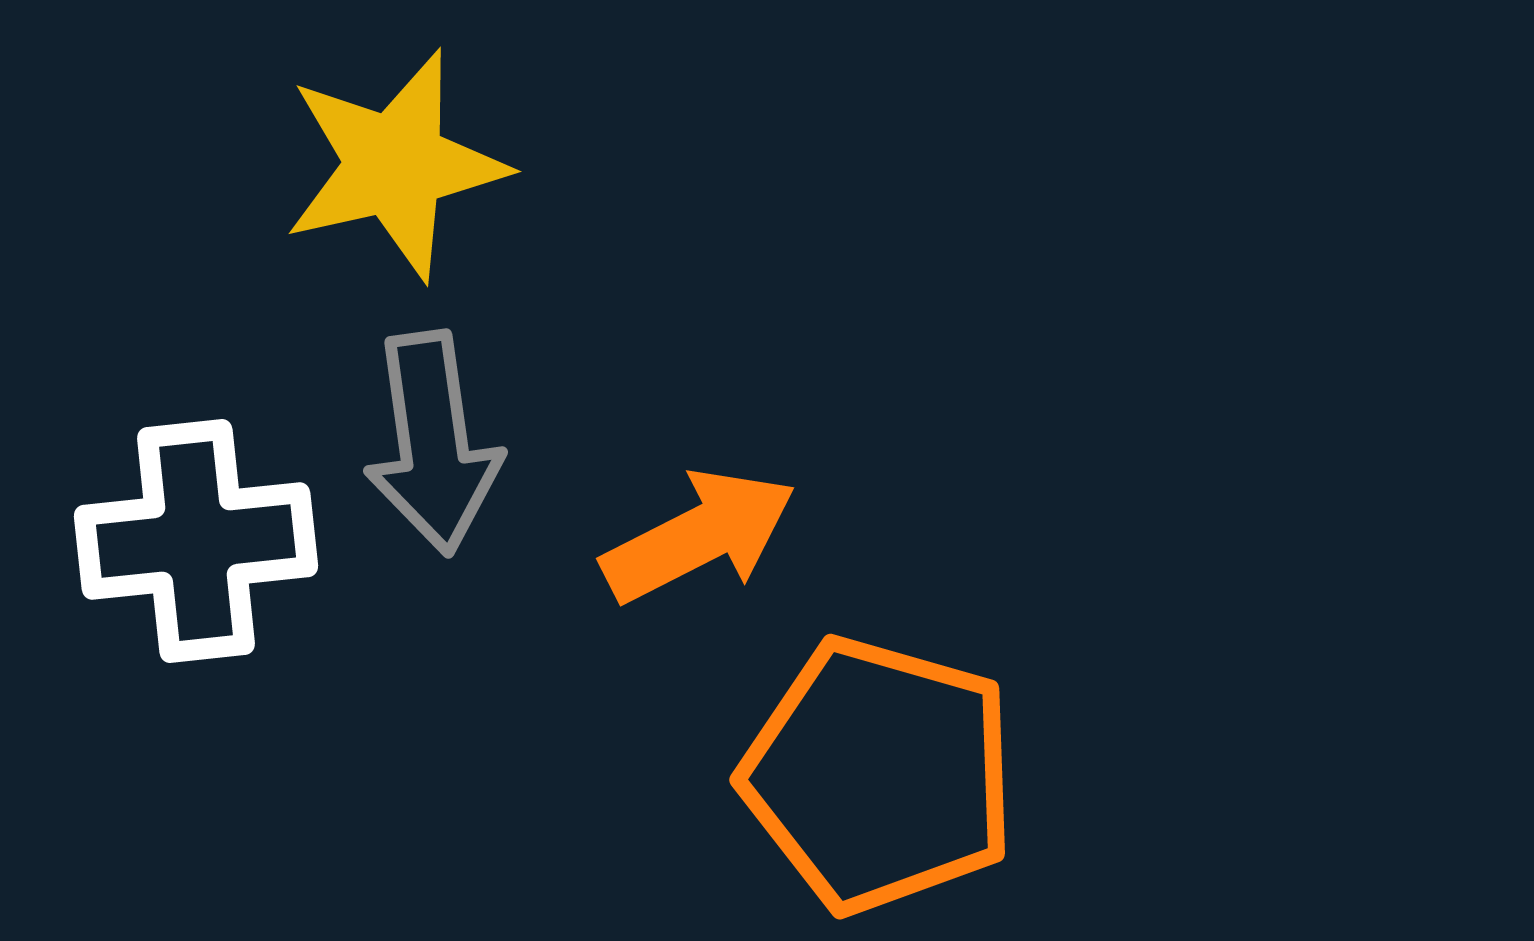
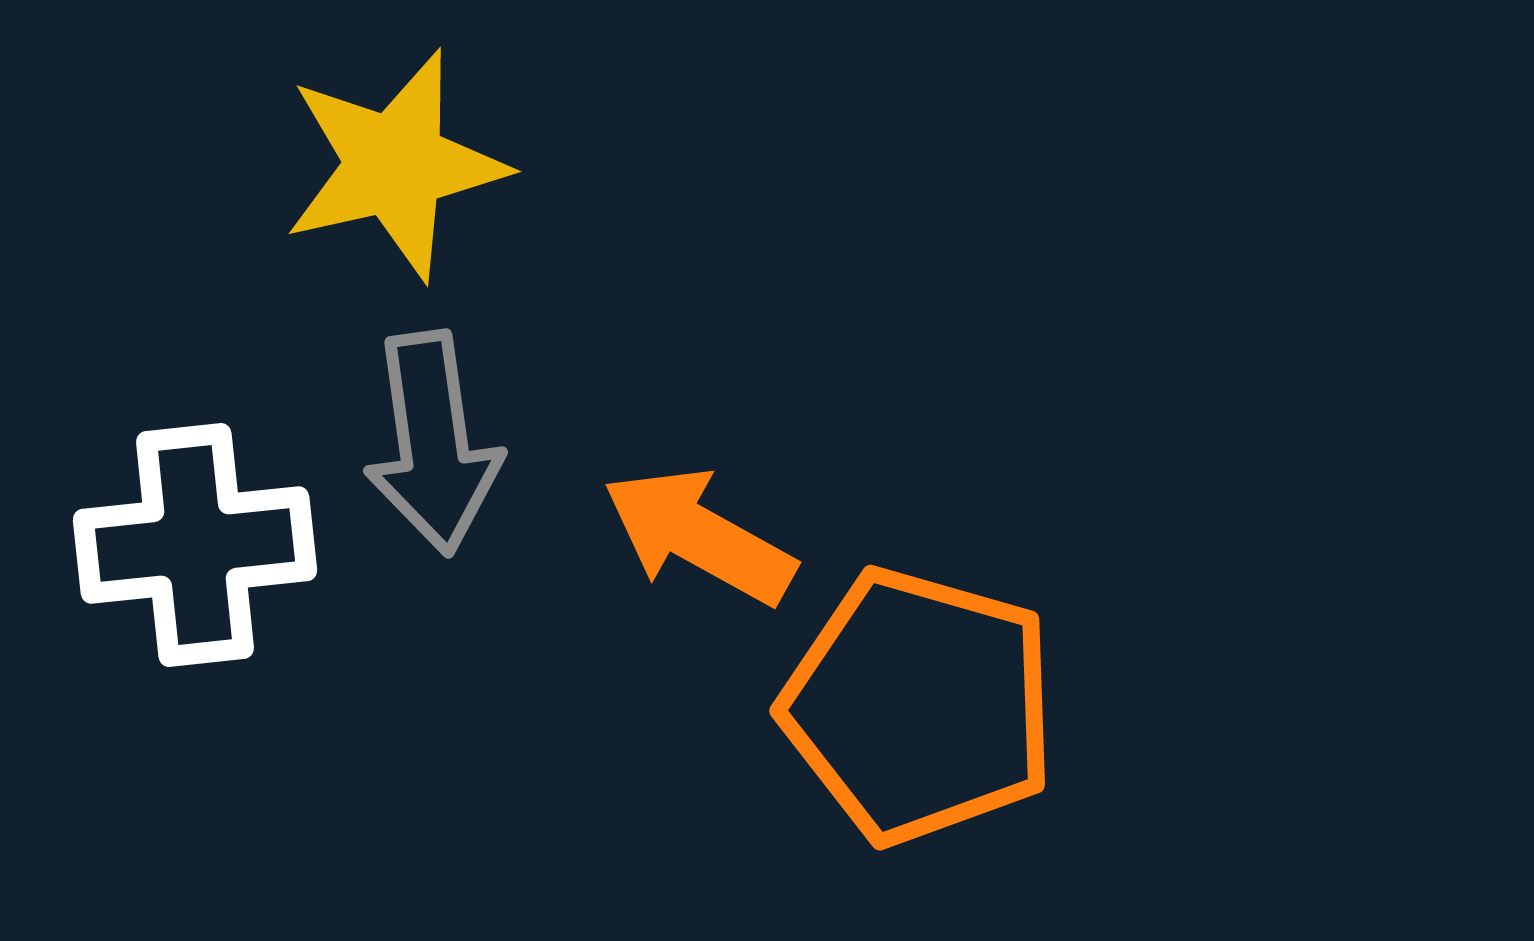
orange arrow: rotated 124 degrees counterclockwise
white cross: moved 1 px left, 4 px down
orange pentagon: moved 40 px right, 69 px up
